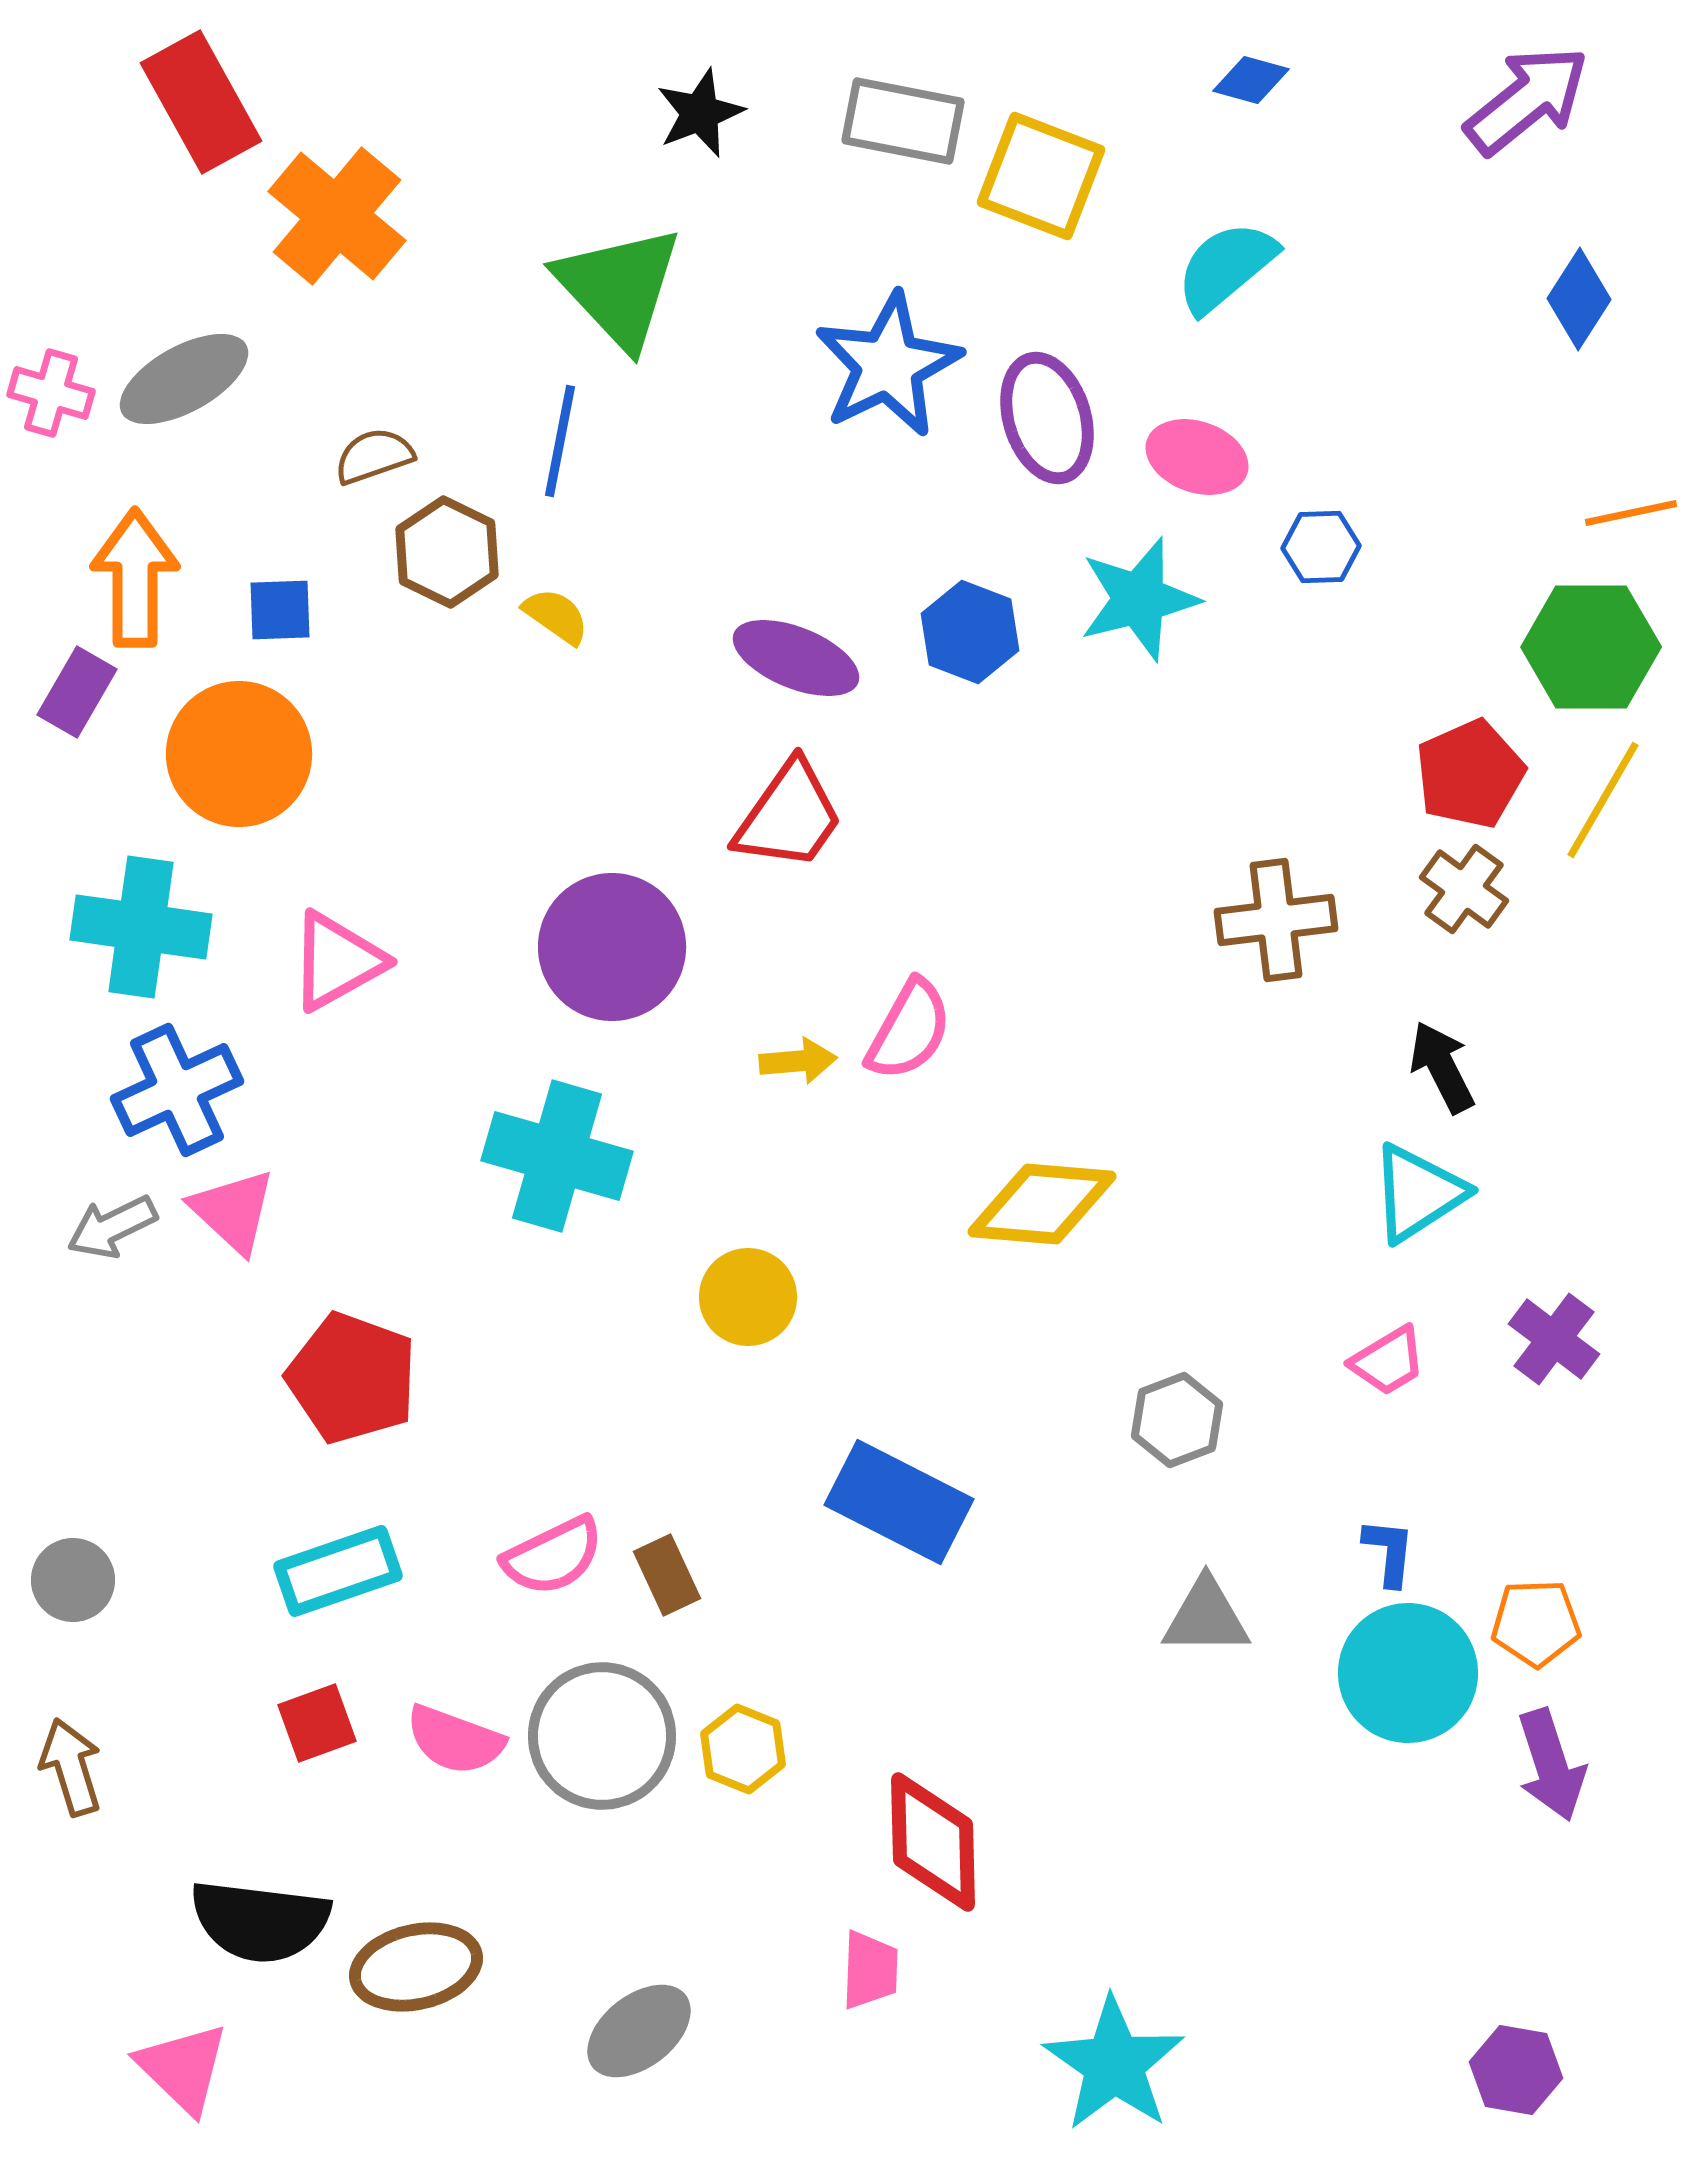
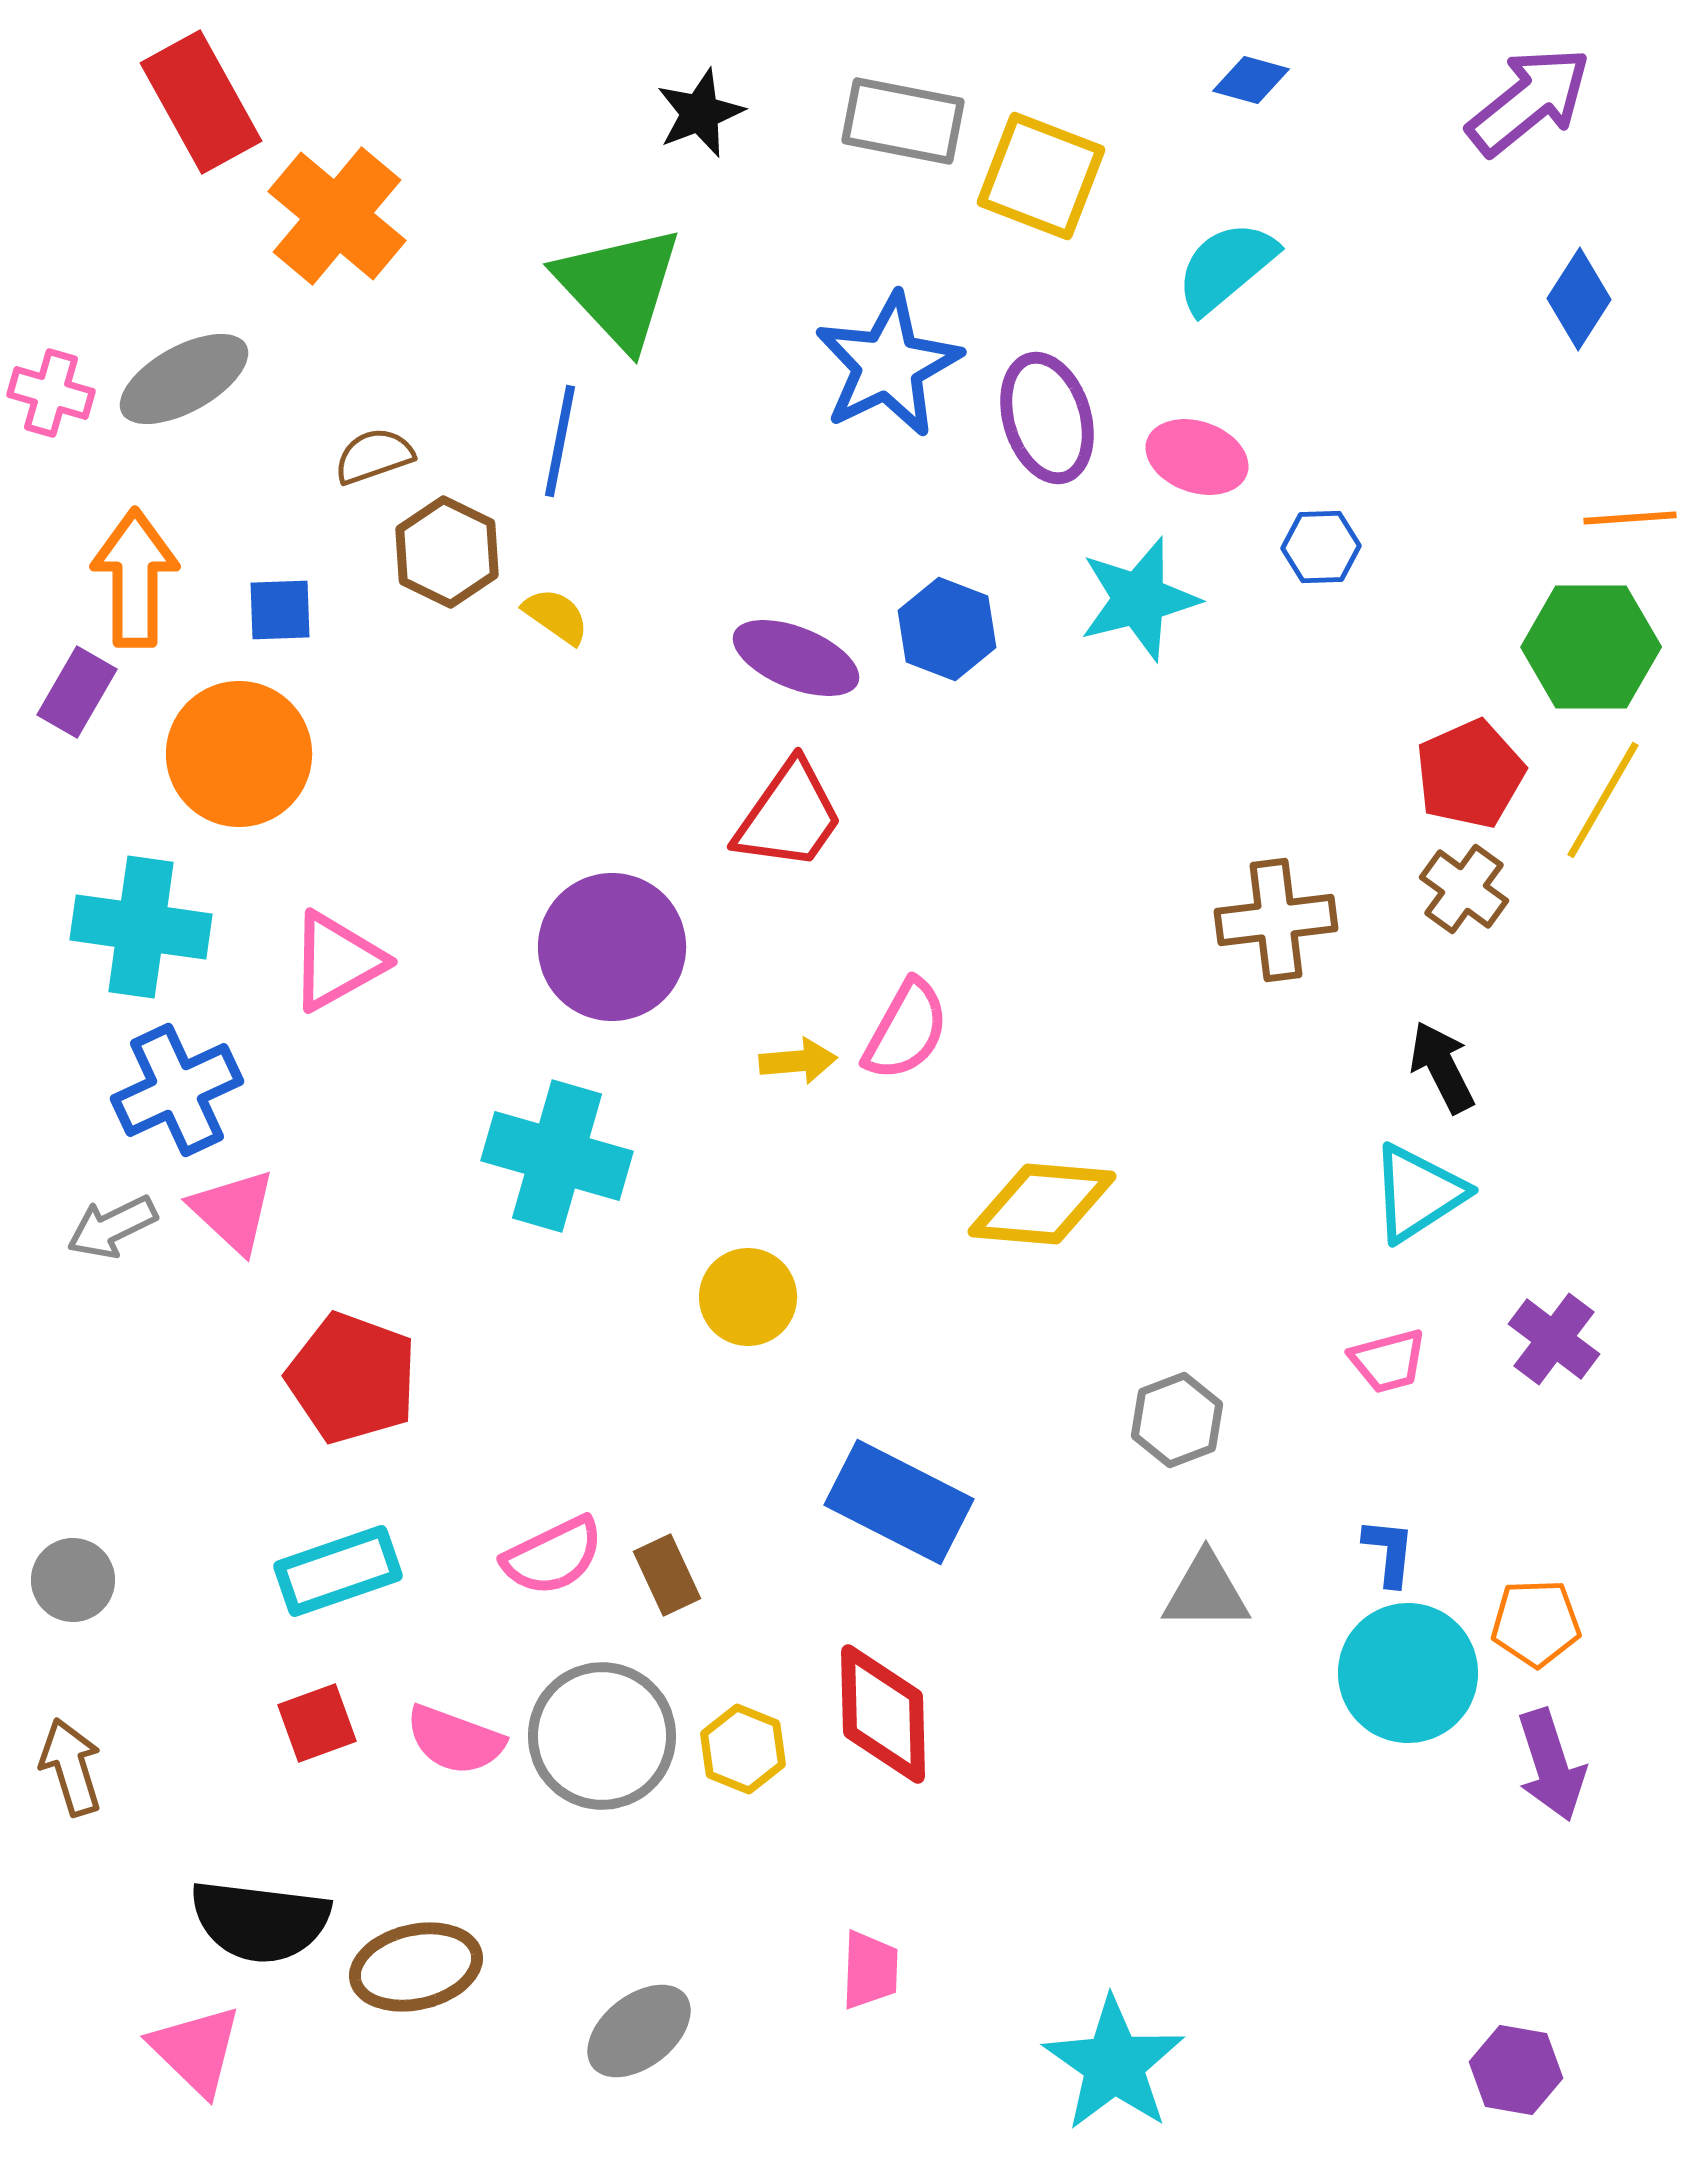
purple arrow at (1527, 100): moved 2 px right, 1 px down
orange line at (1631, 513): moved 1 px left, 5 px down; rotated 8 degrees clockwise
blue hexagon at (970, 632): moved 23 px left, 3 px up
pink semicircle at (909, 1030): moved 3 px left
pink trapezoid at (1388, 1361): rotated 16 degrees clockwise
gray triangle at (1206, 1617): moved 25 px up
red diamond at (933, 1842): moved 50 px left, 128 px up
pink triangle at (183, 2068): moved 13 px right, 18 px up
